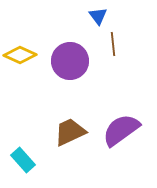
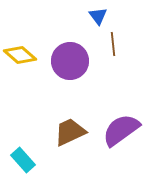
yellow diamond: rotated 16 degrees clockwise
